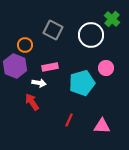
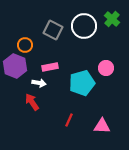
white circle: moved 7 px left, 9 px up
